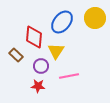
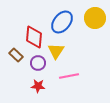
purple circle: moved 3 px left, 3 px up
